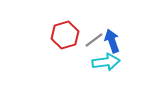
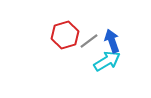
gray line: moved 5 px left, 1 px down
cyan arrow: moved 1 px right, 1 px up; rotated 24 degrees counterclockwise
